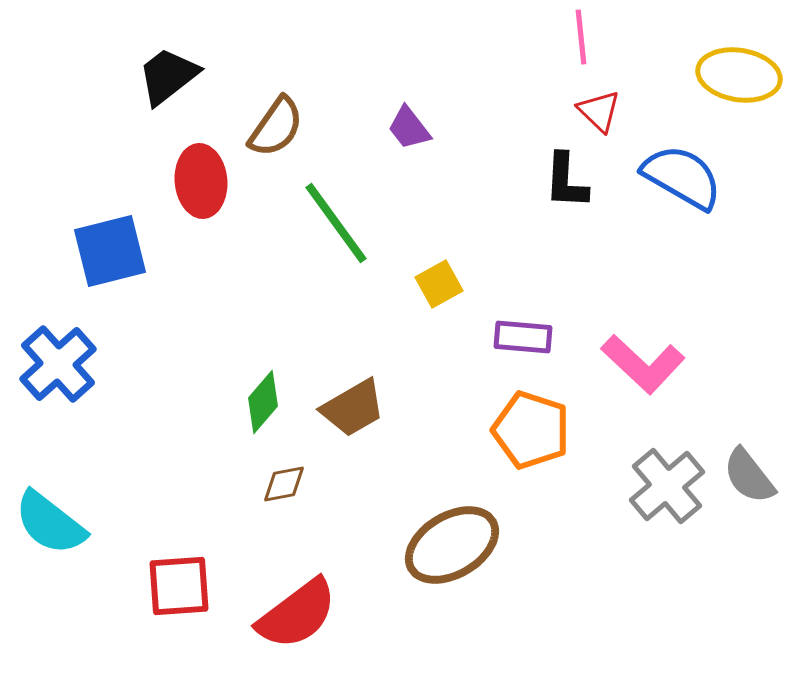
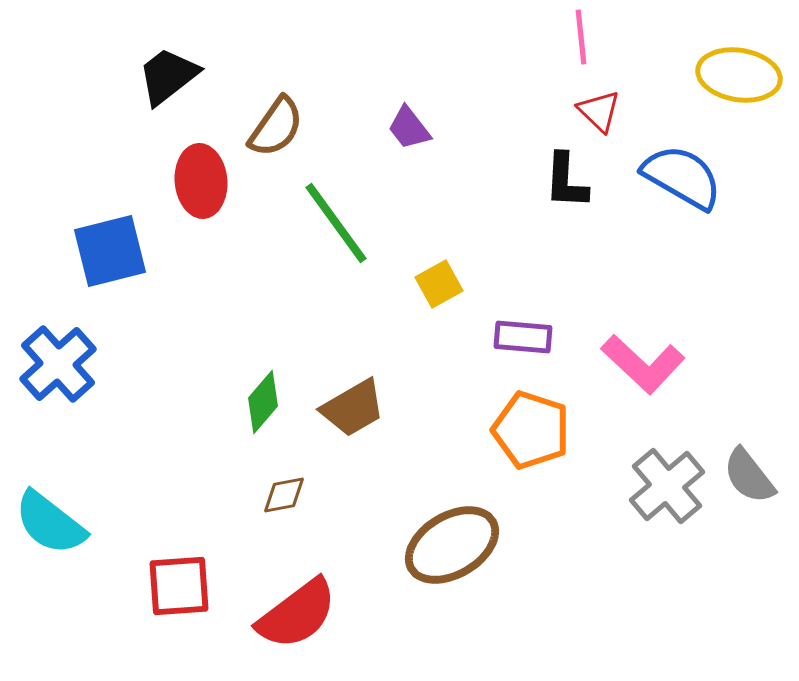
brown diamond: moved 11 px down
